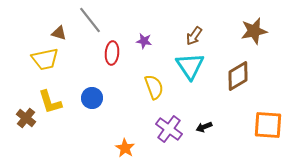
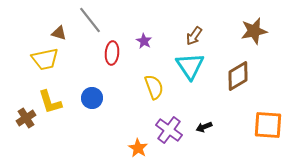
purple star: rotated 21 degrees clockwise
brown cross: rotated 18 degrees clockwise
purple cross: moved 1 px down
orange star: moved 13 px right
